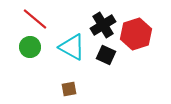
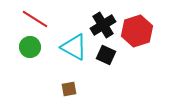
red line: rotated 8 degrees counterclockwise
red hexagon: moved 1 px right, 3 px up
cyan triangle: moved 2 px right
